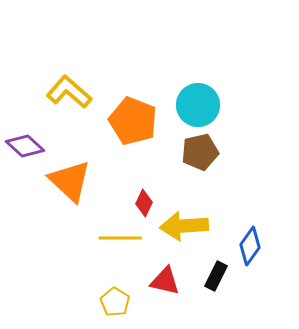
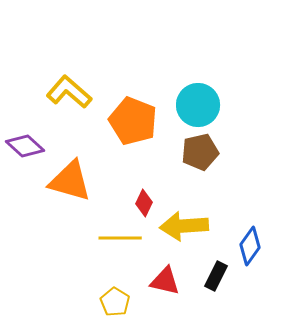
orange triangle: rotated 27 degrees counterclockwise
